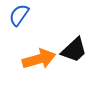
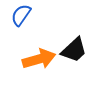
blue semicircle: moved 2 px right
